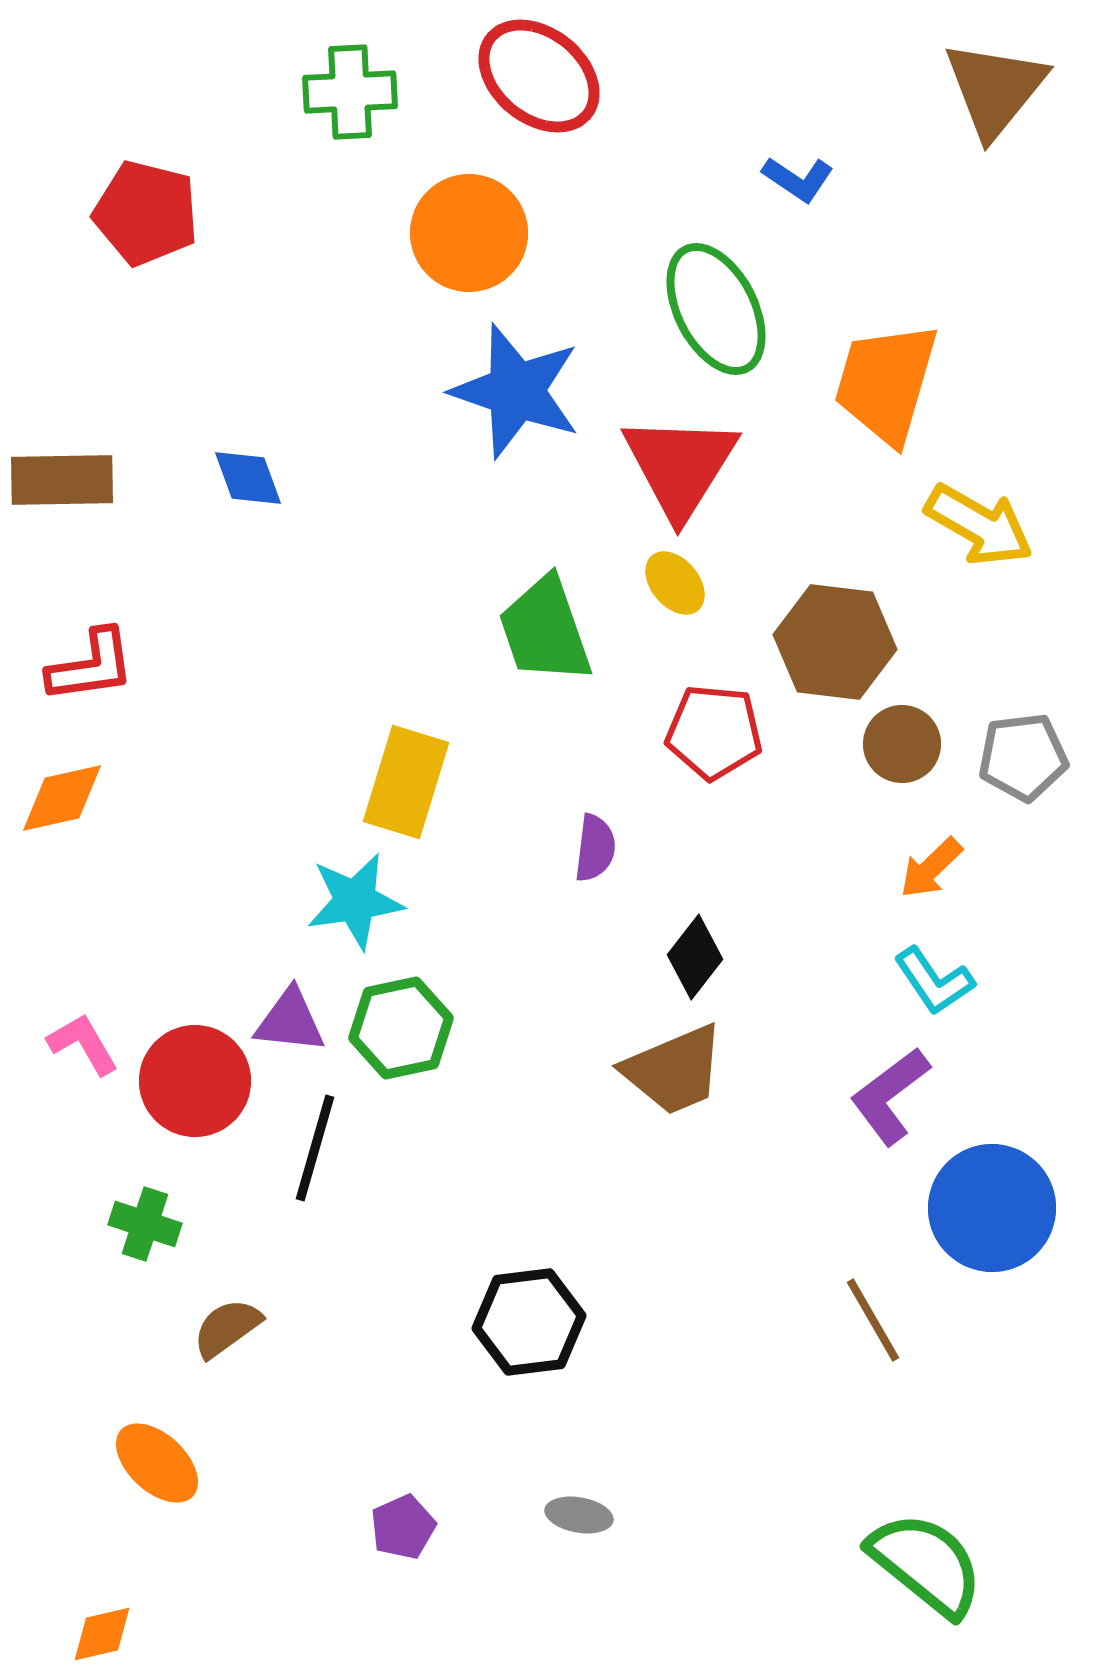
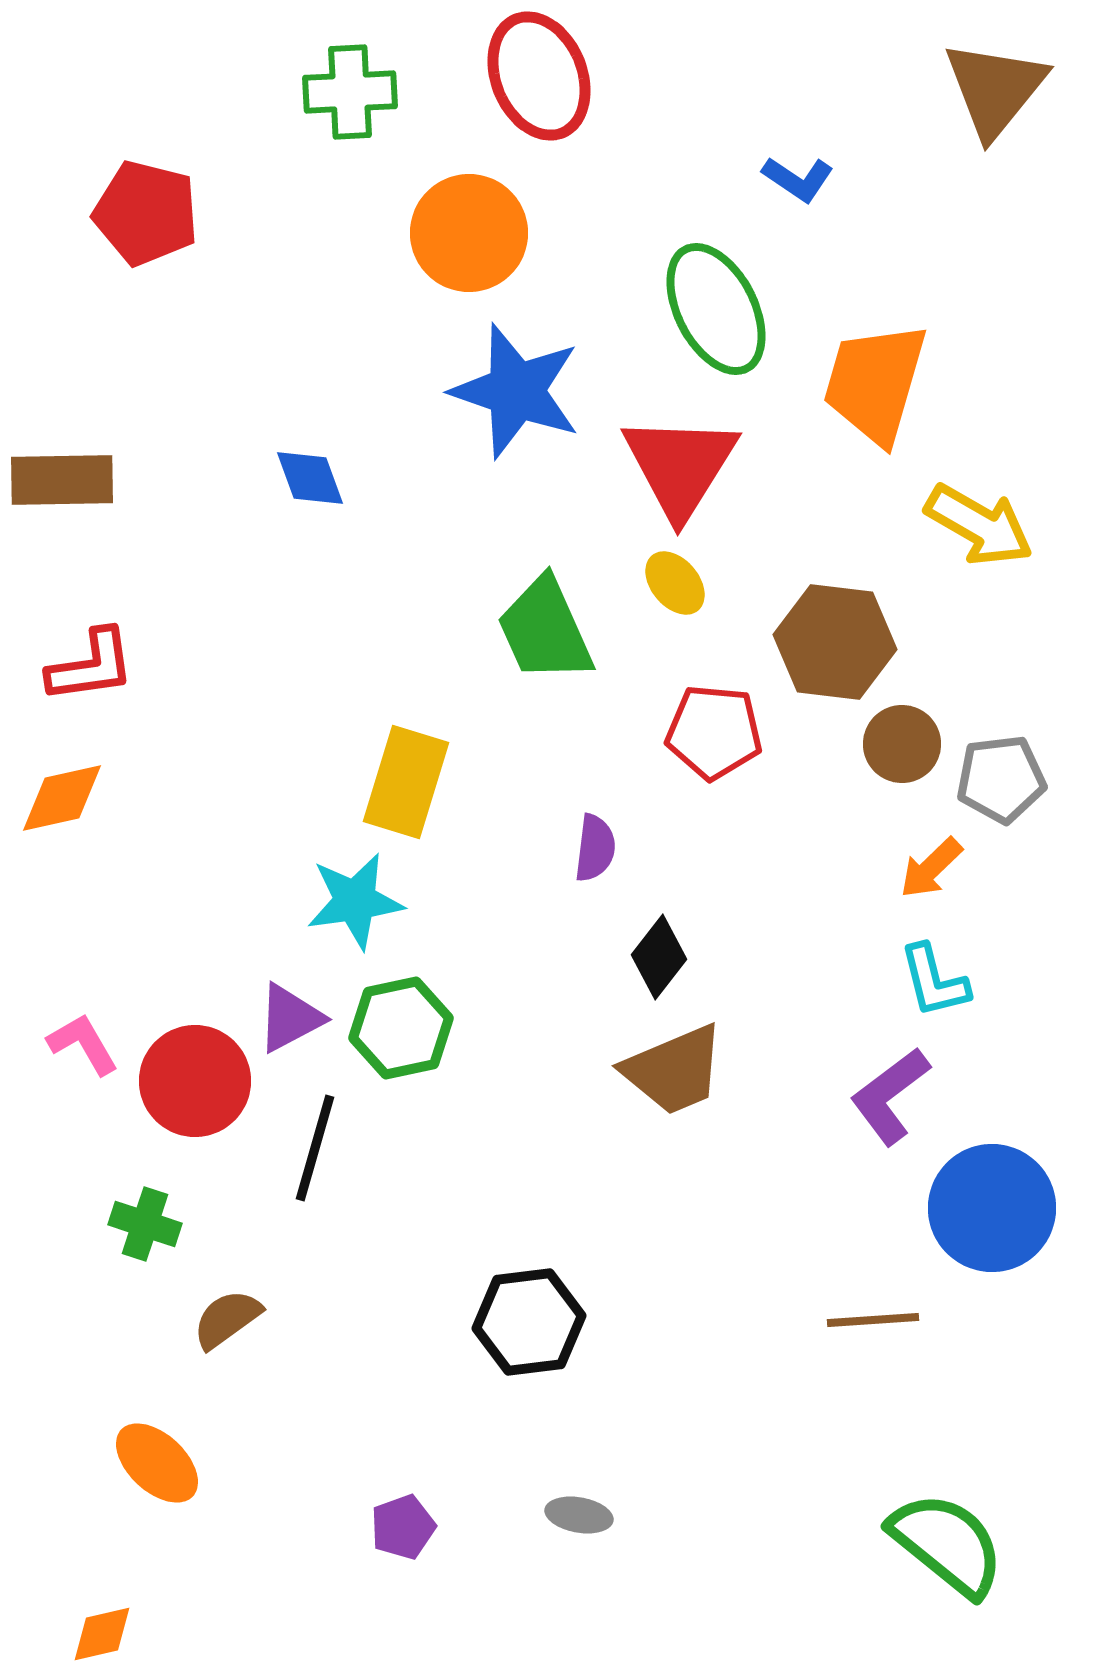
red ellipse at (539, 76): rotated 29 degrees clockwise
orange trapezoid at (886, 383): moved 11 px left
blue diamond at (248, 478): moved 62 px right
green trapezoid at (545, 630): rotated 5 degrees counterclockwise
gray pentagon at (1023, 757): moved 22 px left, 22 px down
black diamond at (695, 957): moved 36 px left
cyan L-shape at (934, 981): rotated 20 degrees clockwise
purple triangle at (290, 1021): moved 3 px up; rotated 34 degrees counterclockwise
brown line at (873, 1320): rotated 64 degrees counterclockwise
brown semicircle at (227, 1328): moved 9 px up
purple pentagon at (403, 1527): rotated 4 degrees clockwise
green semicircle at (926, 1564): moved 21 px right, 20 px up
